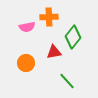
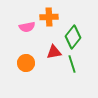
green line: moved 5 px right, 17 px up; rotated 24 degrees clockwise
